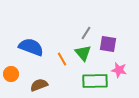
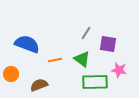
blue semicircle: moved 4 px left, 3 px up
green triangle: moved 1 px left, 6 px down; rotated 12 degrees counterclockwise
orange line: moved 7 px left, 1 px down; rotated 72 degrees counterclockwise
green rectangle: moved 1 px down
